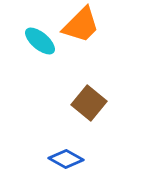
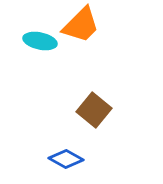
cyan ellipse: rotated 28 degrees counterclockwise
brown square: moved 5 px right, 7 px down
